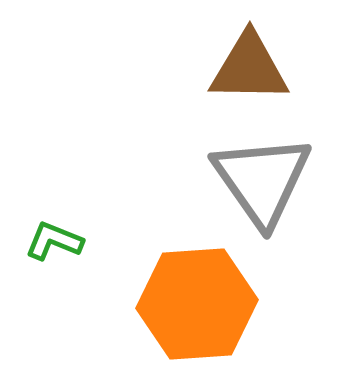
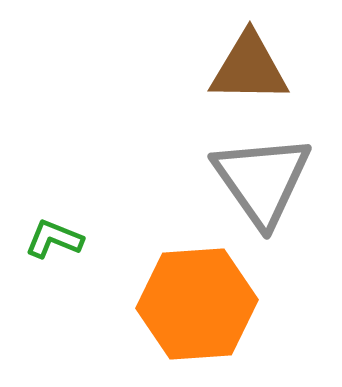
green L-shape: moved 2 px up
